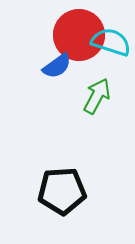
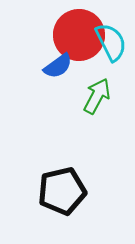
cyan semicircle: rotated 45 degrees clockwise
blue semicircle: moved 1 px right
black pentagon: rotated 9 degrees counterclockwise
